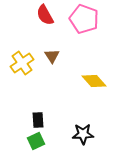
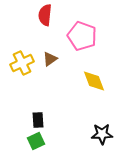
red semicircle: rotated 35 degrees clockwise
pink pentagon: moved 2 px left, 17 px down
brown triangle: moved 2 px left, 3 px down; rotated 28 degrees clockwise
yellow cross: rotated 10 degrees clockwise
yellow diamond: rotated 20 degrees clockwise
black star: moved 19 px right
